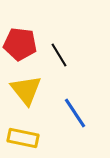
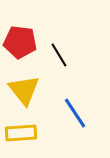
red pentagon: moved 2 px up
yellow triangle: moved 2 px left
yellow rectangle: moved 2 px left, 5 px up; rotated 16 degrees counterclockwise
